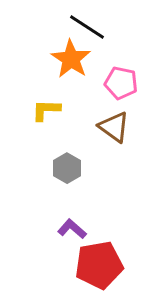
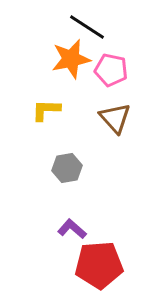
orange star: rotated 27 degrees clockwise
pink pentagon: moved 10 px left, 13 px up
brown triangle: moved 1 px right, 9 px up; rotated 12 degrees clockwise
gray hexagon: rotated 20 degrees clockwise
red pentagon: rotated 6 degrees clockwise
